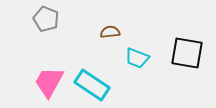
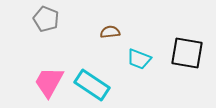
cyan trapezoid: moved 2 px right, 1 px down
